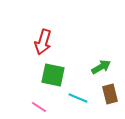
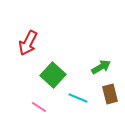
red arrow: moved 15 px left, 1 px down; rotated 10 degrees clockwise
green square: rotated 30 degrees clockwise
